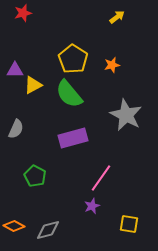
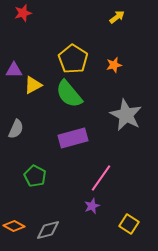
orange star: moved 2 px right
purple triangle: moved 1 px left
yellow square: rotated 24 degrees clockwise
